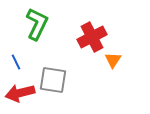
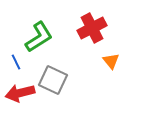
green L-shape: moved 2 px right, 13 px down; rotated 32 degrees clockwise
red cross: moved 9 px up
orange triangle: moved 2 px left, 1 px down; rotated 12 degrees counterclockwise
gray square: rotated 16 degrees clockwise
